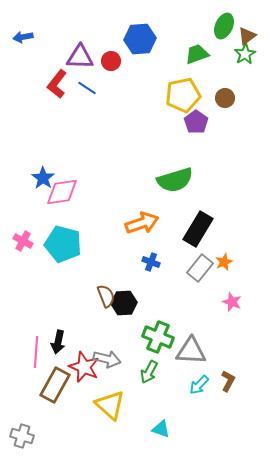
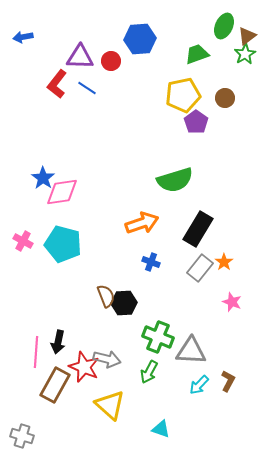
orange star: rotated 12 degrees counterclockwise
